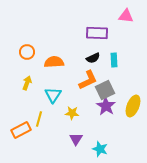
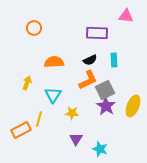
orange circle: moved 7 px right, 24 px up
black semicircle: moved 3 px left, 2 px down
